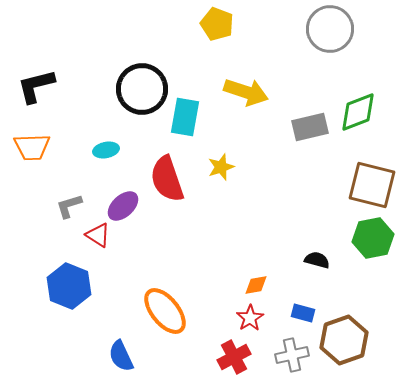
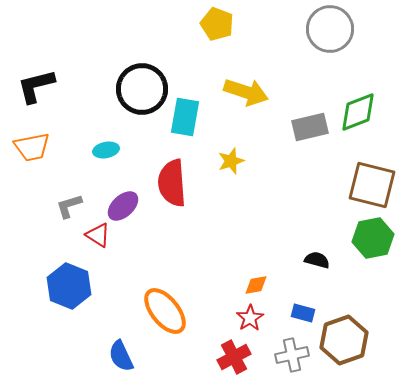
orange trapezoid: rotated 9 degrees counterclockwise
yellow star: moved 10 px right, 6 px up
red semicircle: moved 5 px right, 4 px down; rotated 15 degrees clockwise
